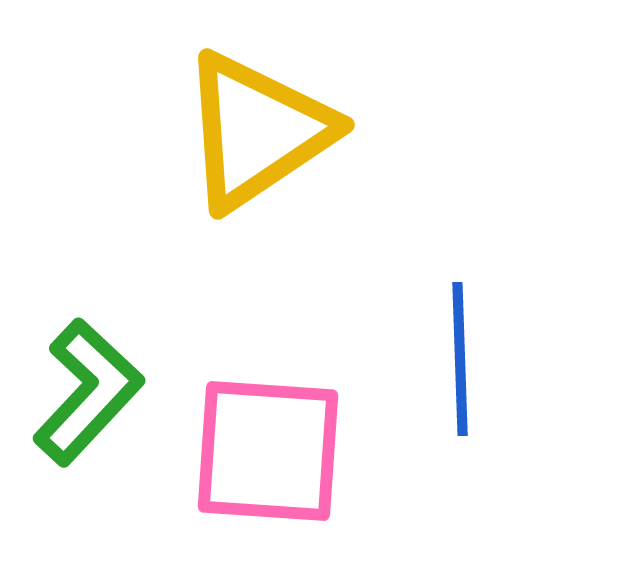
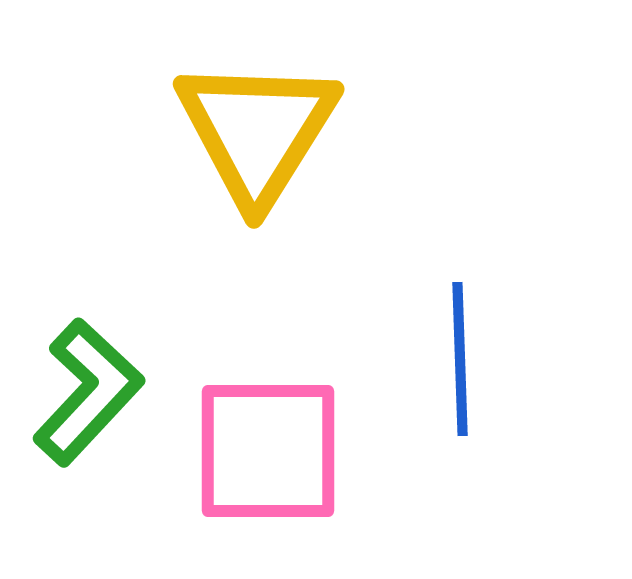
yellow triangle: rotated 24 degrees counterclockwise
pink square: rotated 4 degrees counterclockwise
